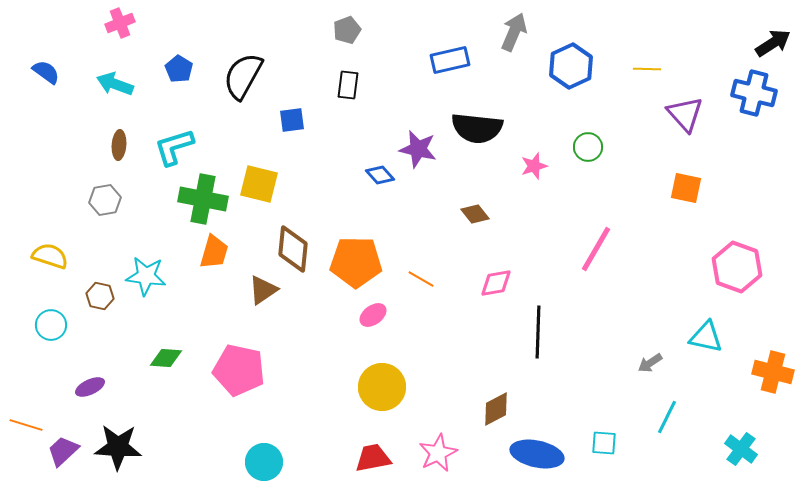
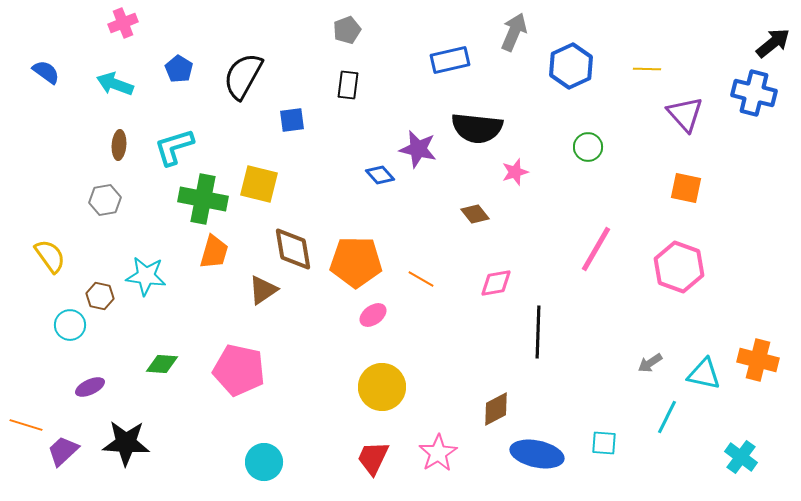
pink cross at (120, 23): moved 3 px right
black arrow at (773, 43): rotated 6 degrees counterclockwise
pink star at (534, 166): moved 19 px left, 6 px down
brown diamond at (293, 249): rotated 15 degrees counterclockwise
yellow semicircle at (50, 256): rotated 36 degrees clockwise
pink hexagon at (737, 267): moved 58 px left
cyan circle at (51, 325): moved 19 px right
cyan triangle at (706, 337): moved 2 px left, 37 px down
green diamond at (166, 358): moved 4 px left, 6 px down
orange cross at (773, 372): moved 15 px left, 12 px up
black star at (118, 447): moved 8 px right, 4 px up
cyan cross at (741, 449): moved 8 px down
pink star at (438, 453): rotated 6 degrees counterclockwise
red trapezoid at (373, 458): rotated 54 degrees counterclockwise
